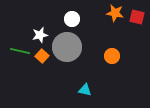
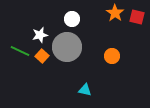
orange star: rotated 24 degrees clockwise
green line: rotated 12 degrees clockwise
